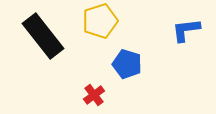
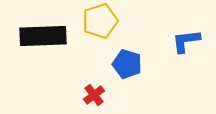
blue L-shape: moved 11 px down
black rectangle: rotated 54 degrees counterclockwise
